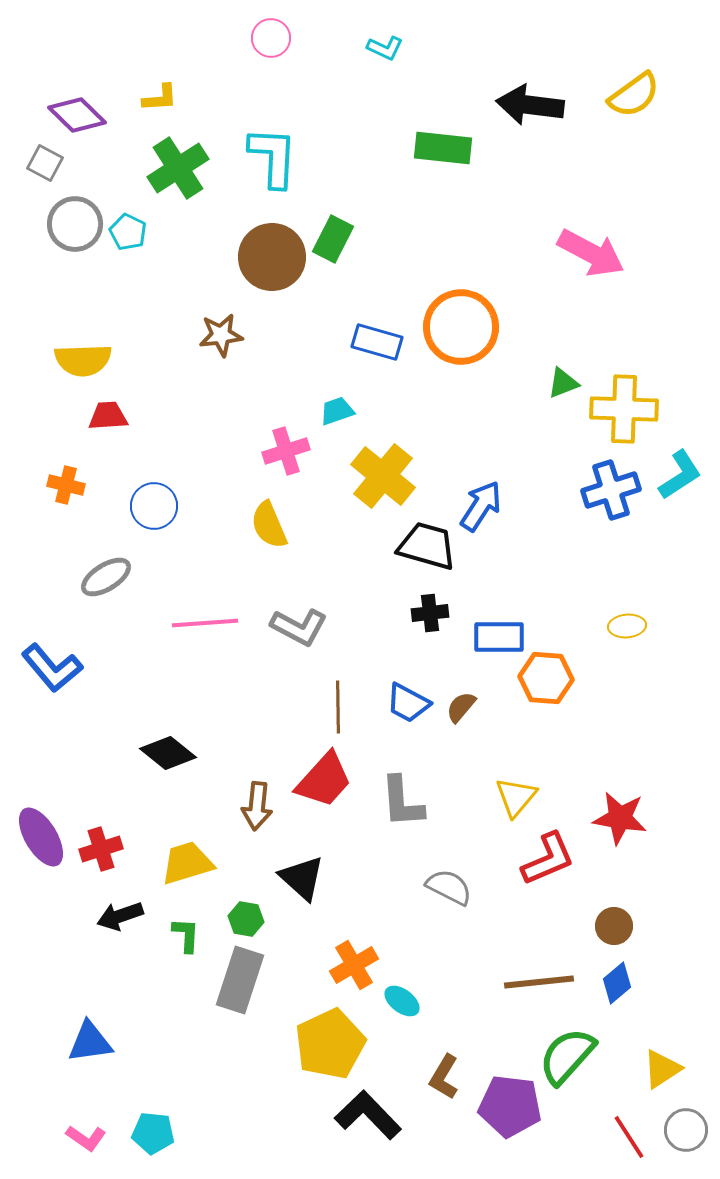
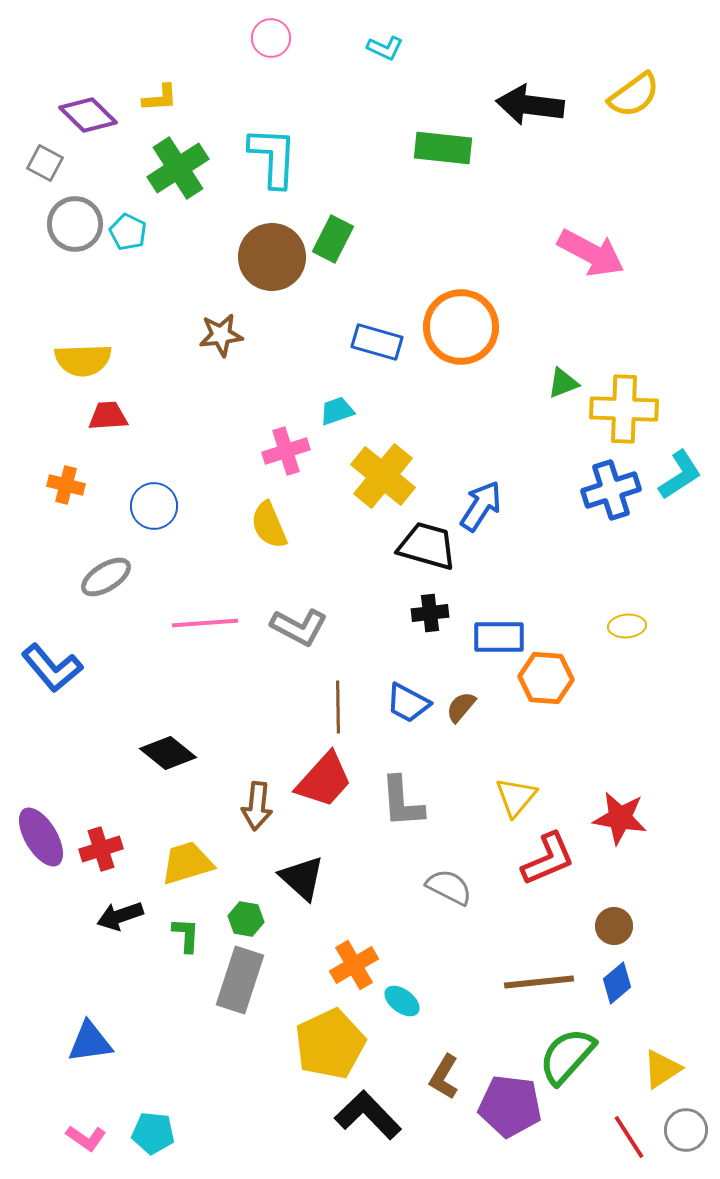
purple diamond at (77, 115): moved 11 px right
